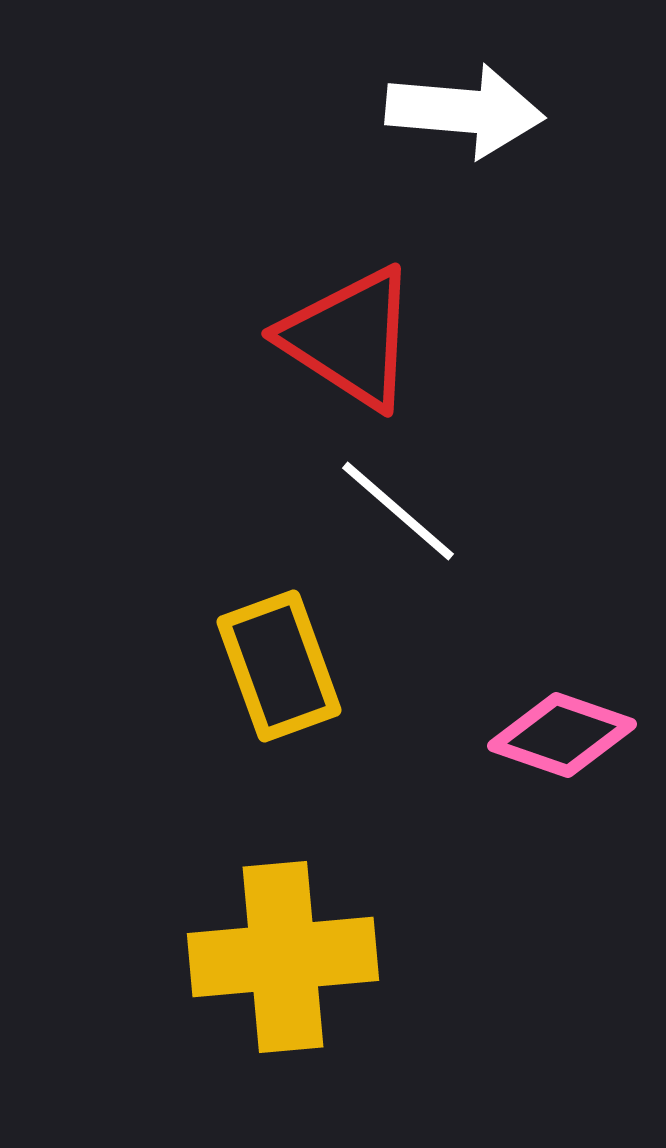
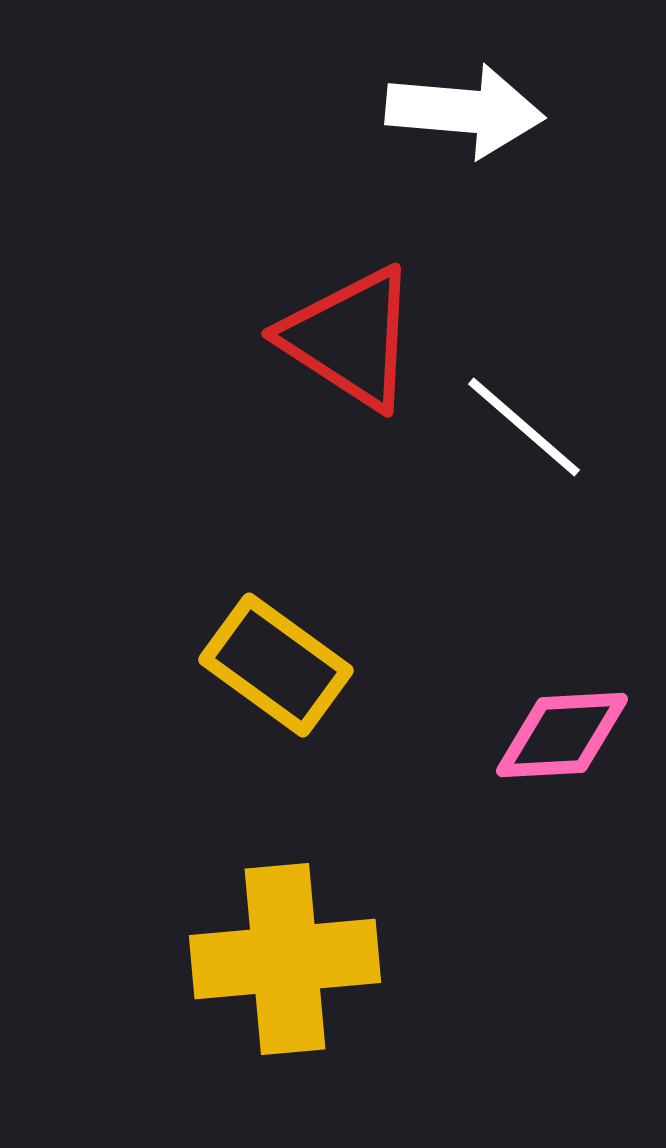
white line: moved 126 px right, 84 px up
yellow rectangle: moved 3 px left, 1 px up; rotated 34 degrees counterclockwise
pink diamond: rotated 22 degrees counterclockwise
yellow cross: moved 2 px right, 2 px down
